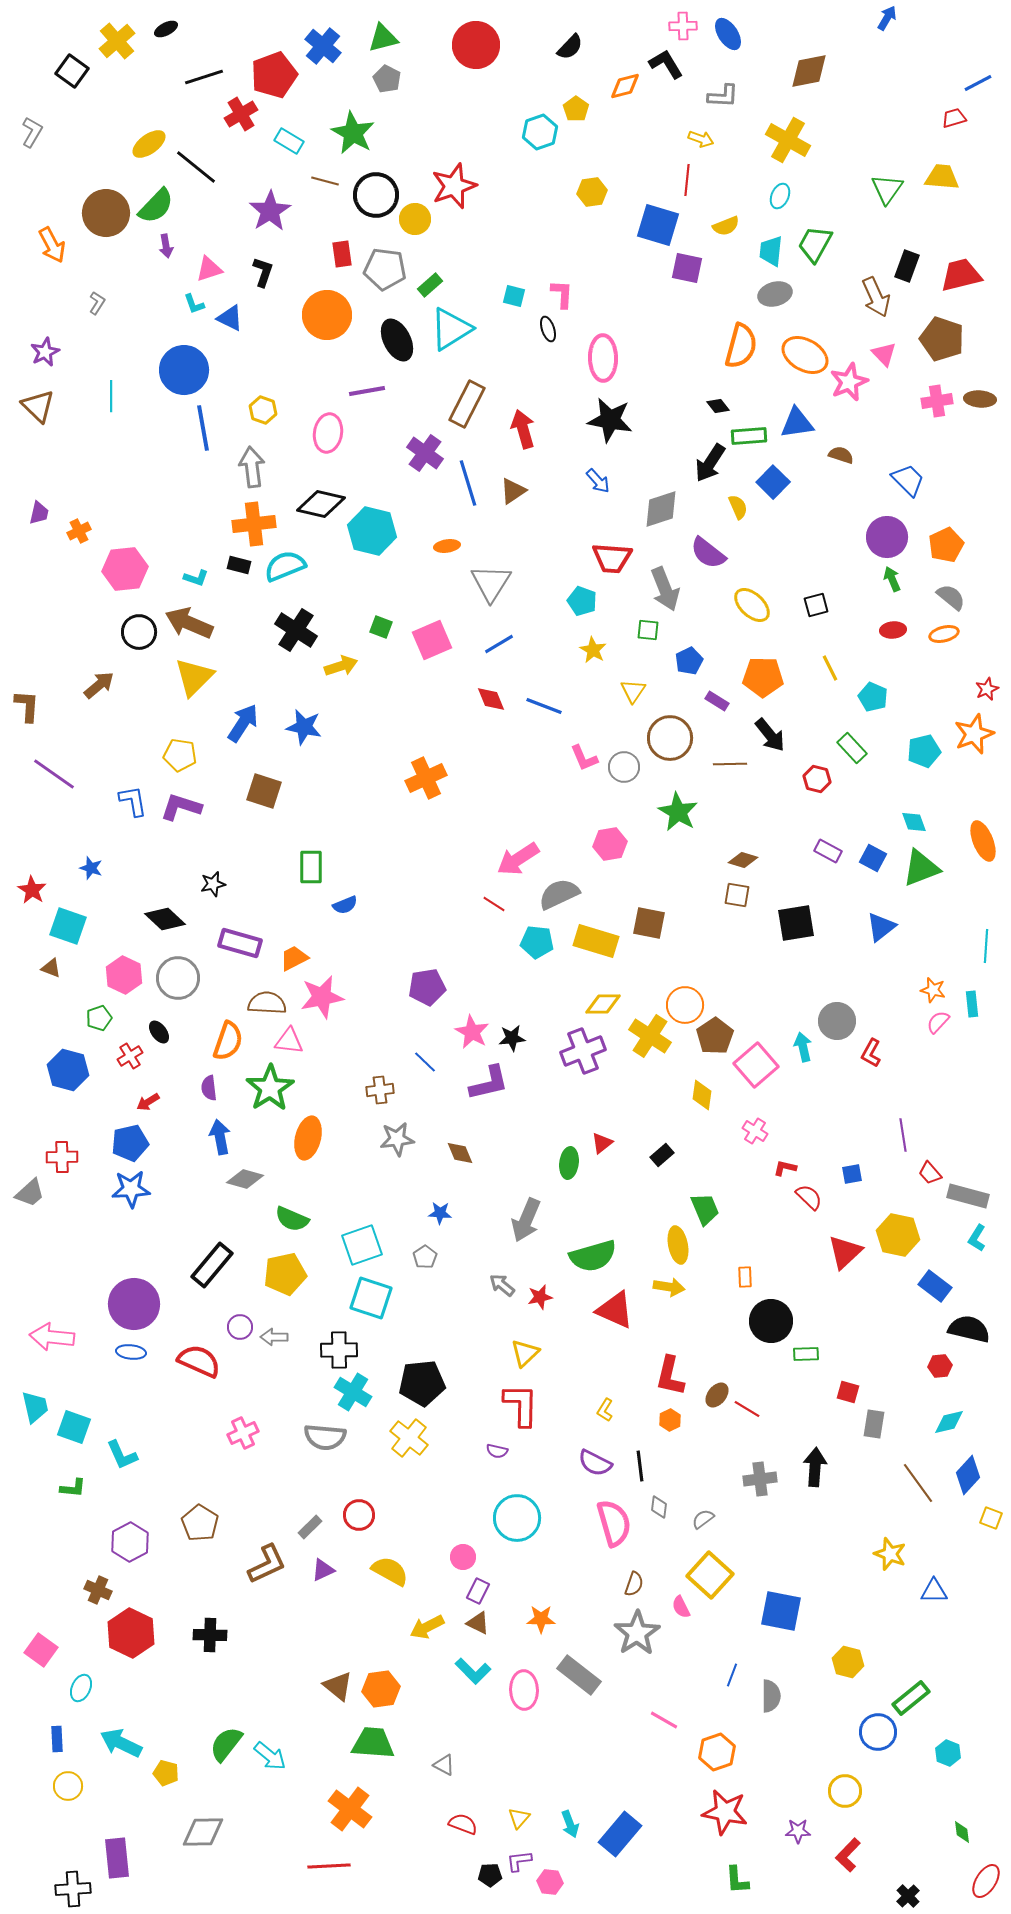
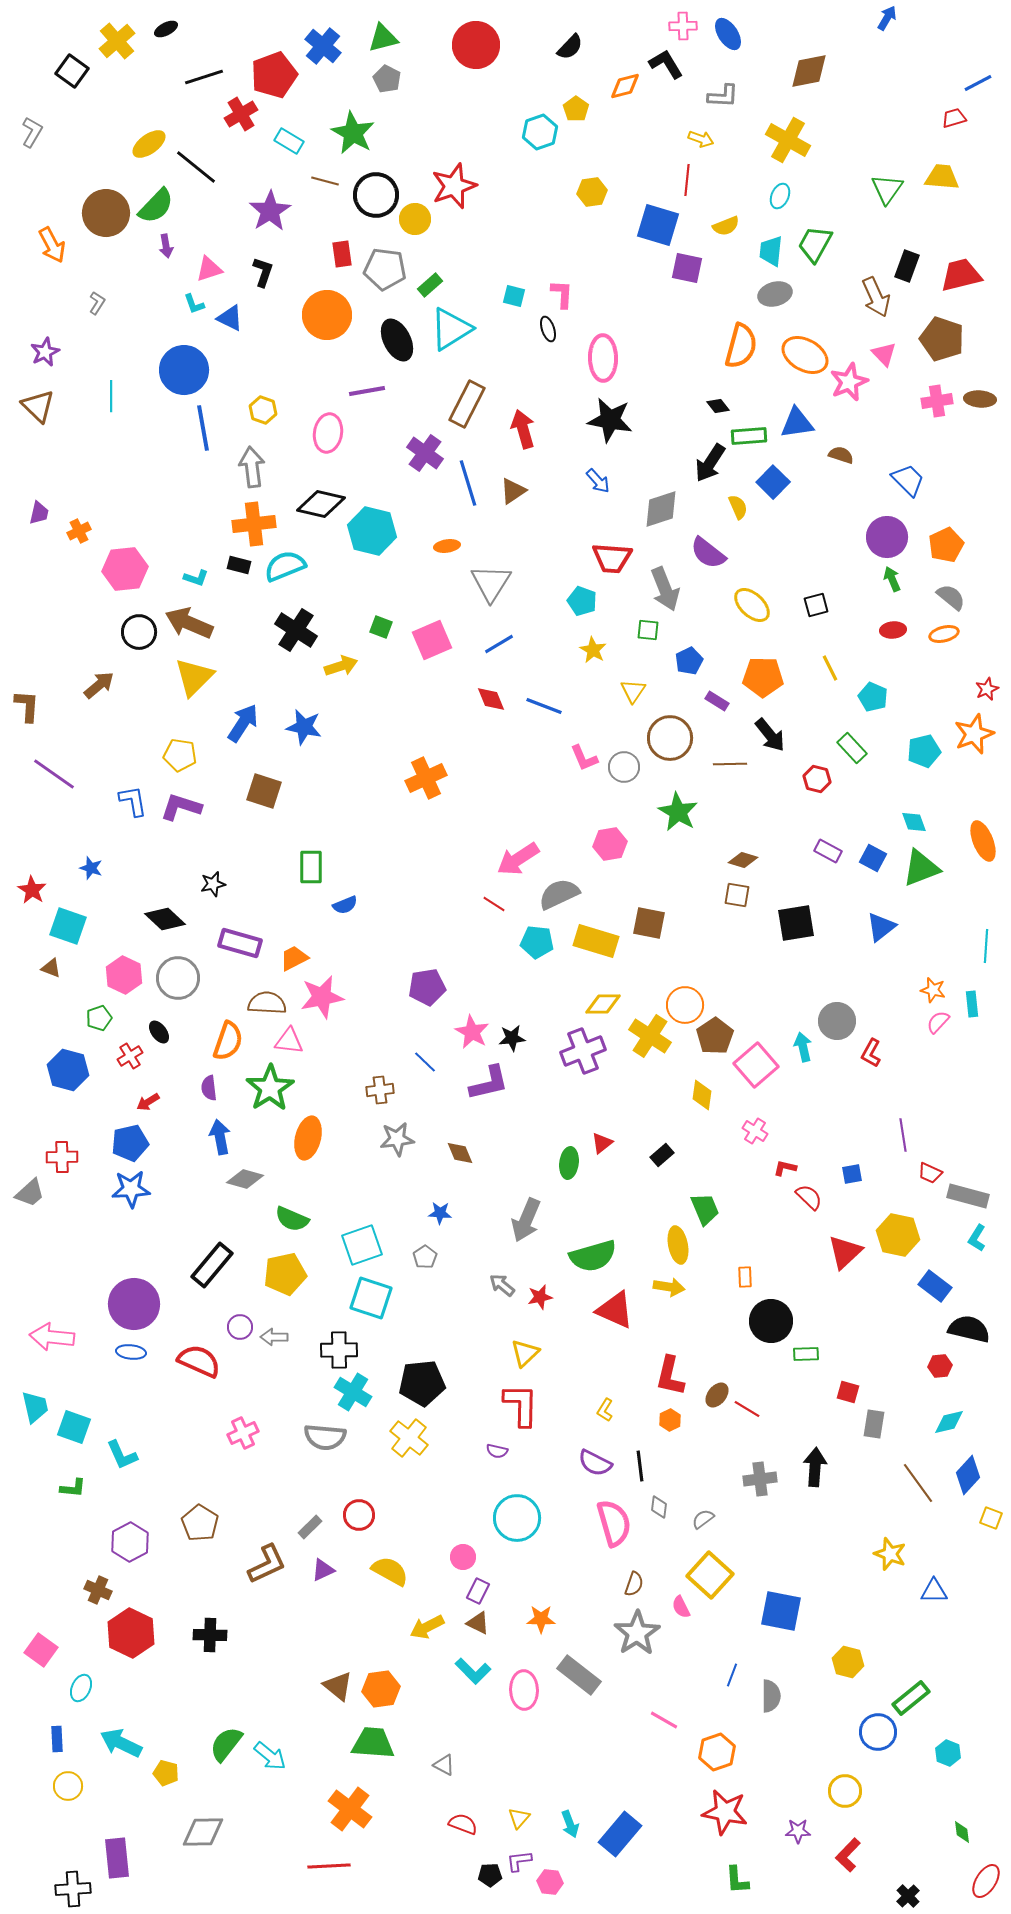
red trapezoid at (930, 1173): rotated 25 degrees counterclockwise
